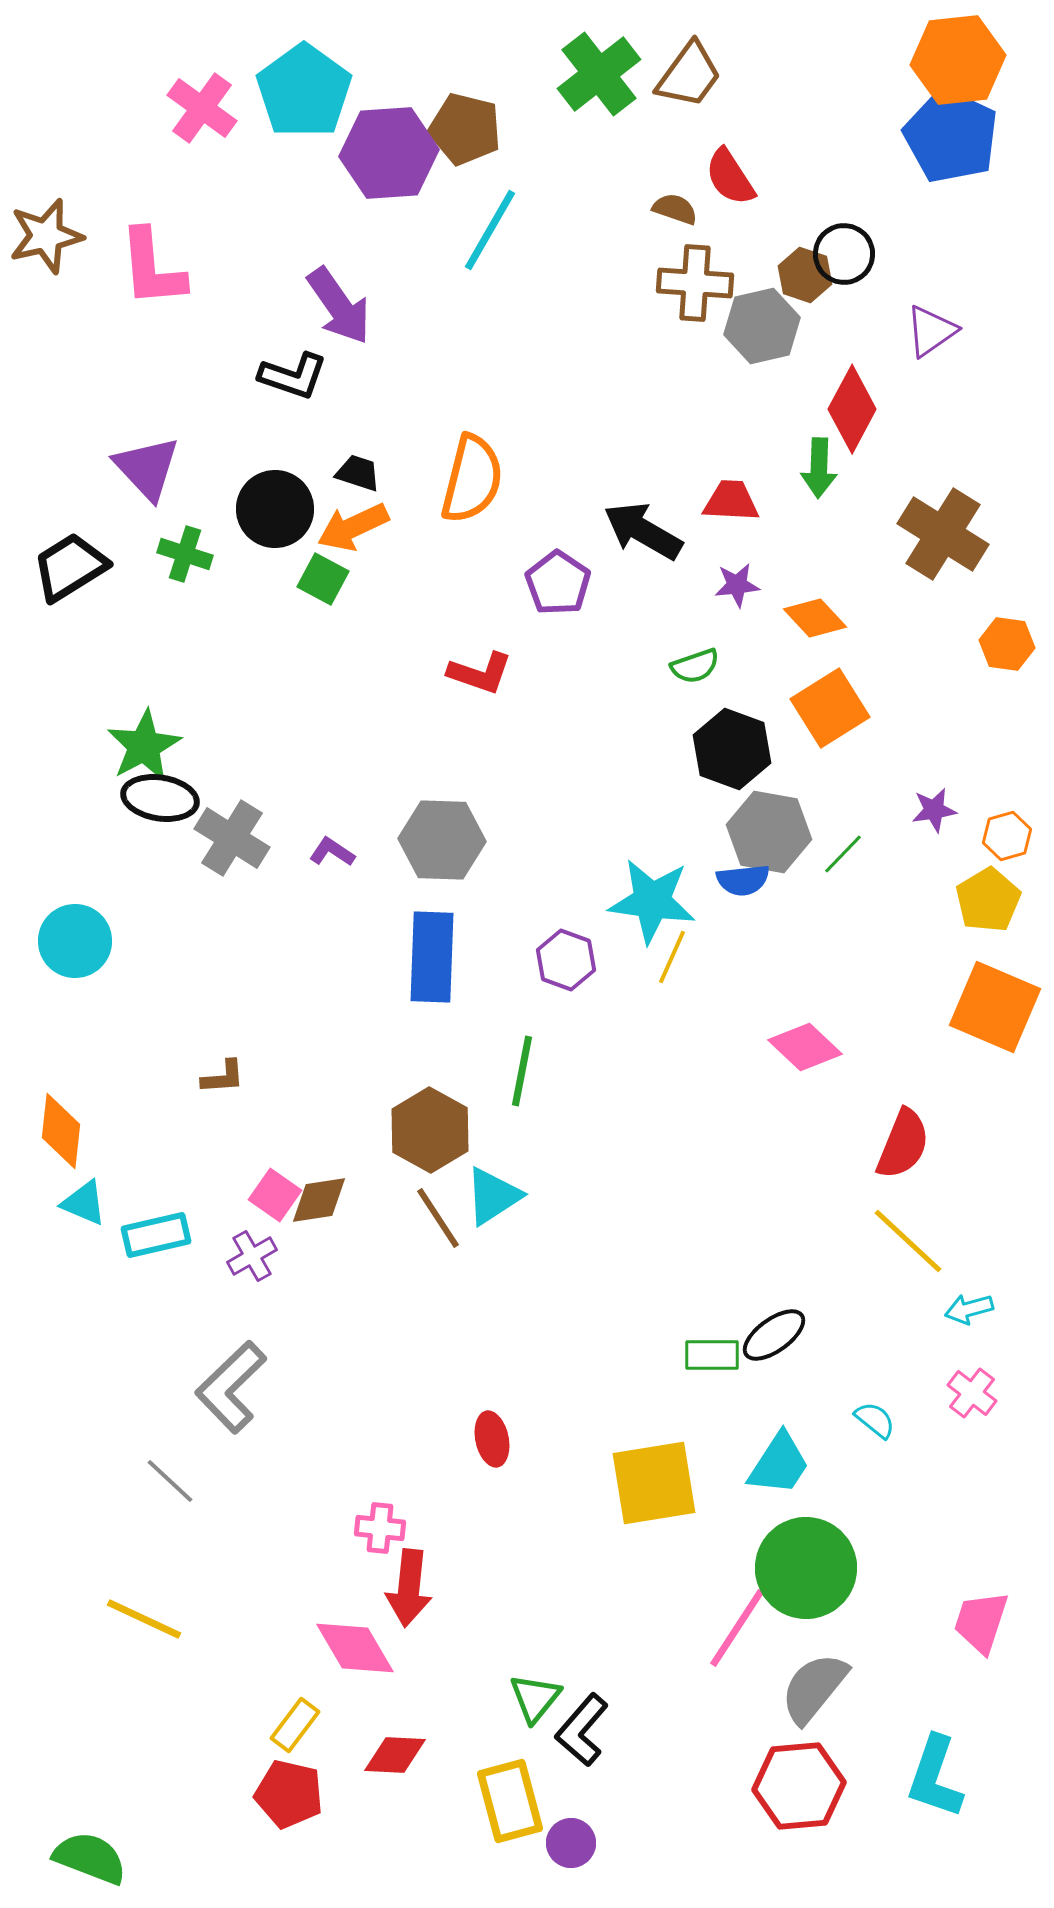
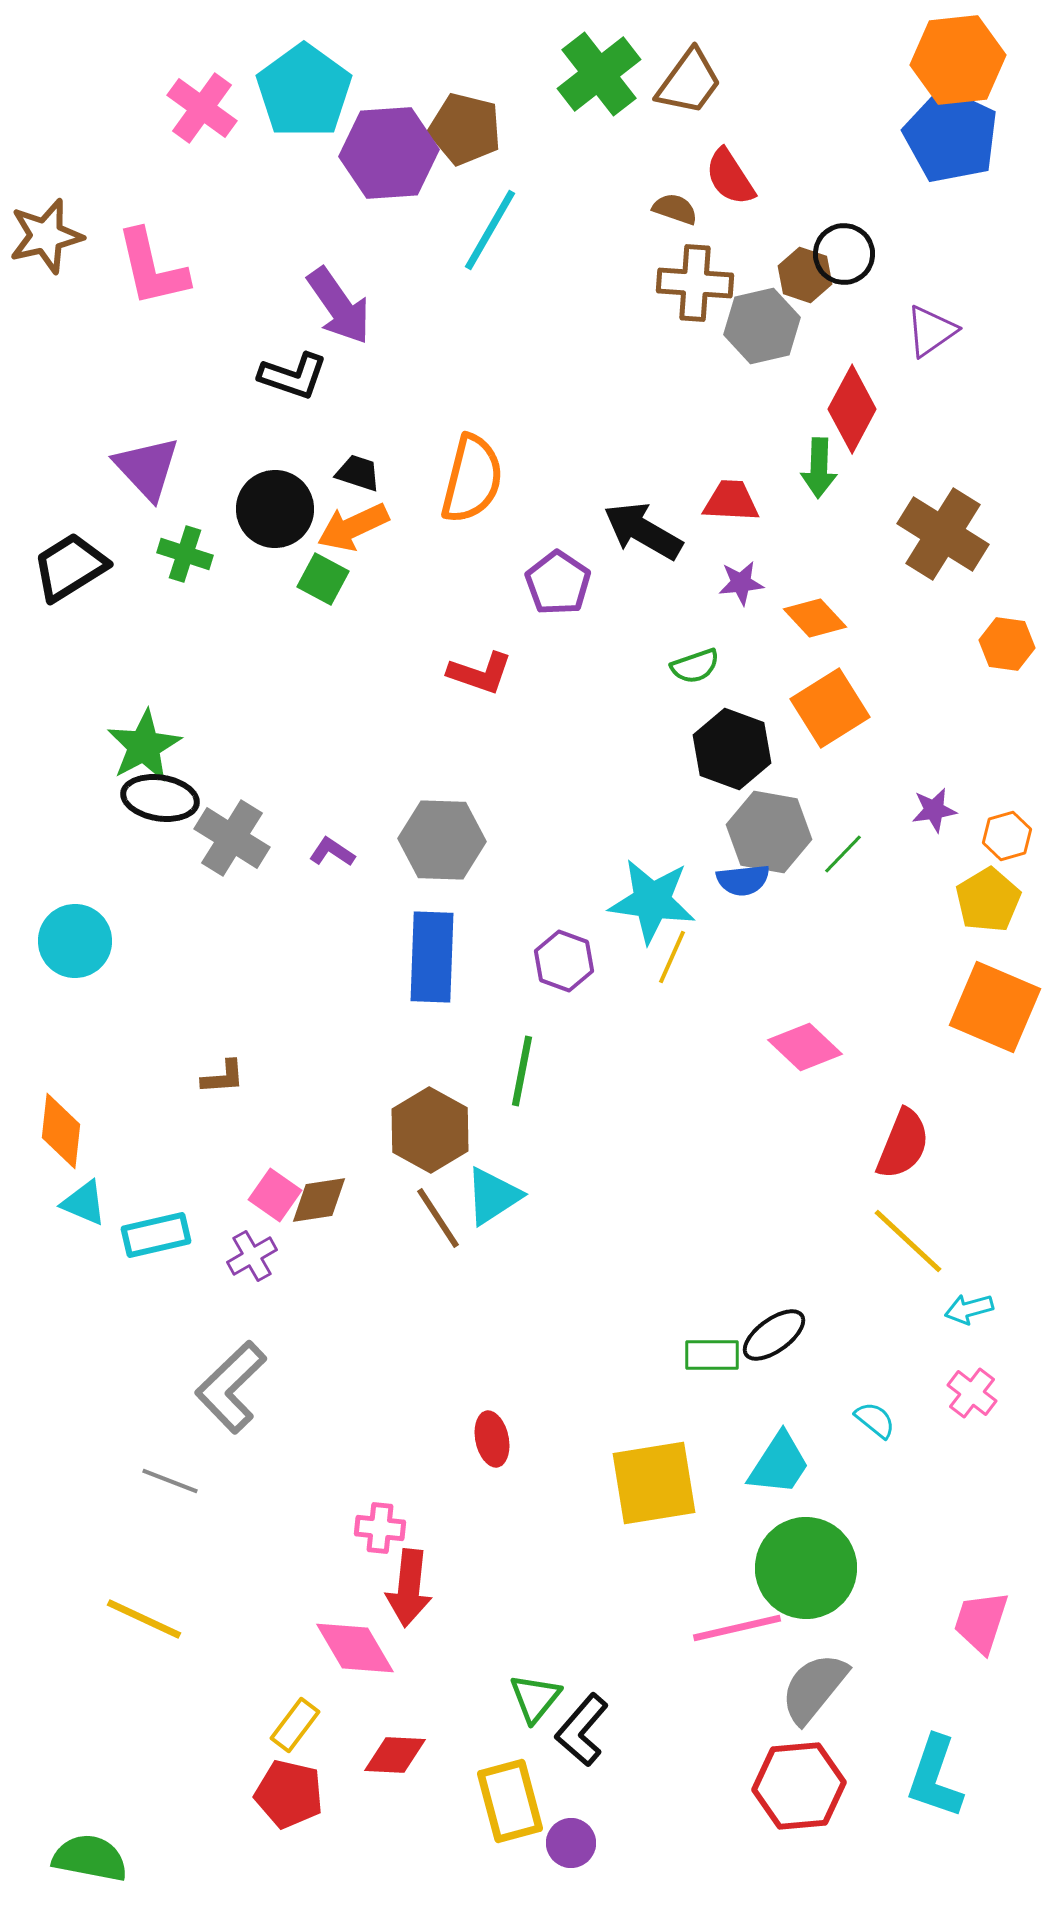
brown trapezoid at (689, 75): moved 7 px down
pink L-shape at (152, 268): rotated 8 degrees counterclockwise
purple star at (737, 585): moved 4 px right, 2 px up
purple hexagon at (566, 960): moved 2 px left, 1 px down
gray line at (170, 1481): rotated 22 degrees counterclockwise
pink line at (737, 1628): rotated 44 degrees clockwise
green semicircle at (90, 1858): rotated 10 degrees counterclockwise
